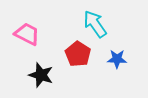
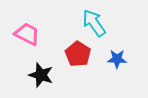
cyan arrow: moved 1 px left, 1 px up
